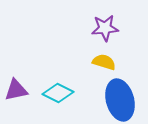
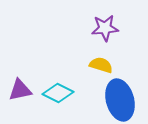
yellow semicircle: moved 3 px left, 3 px down
purple triangle: moved 4 px right
